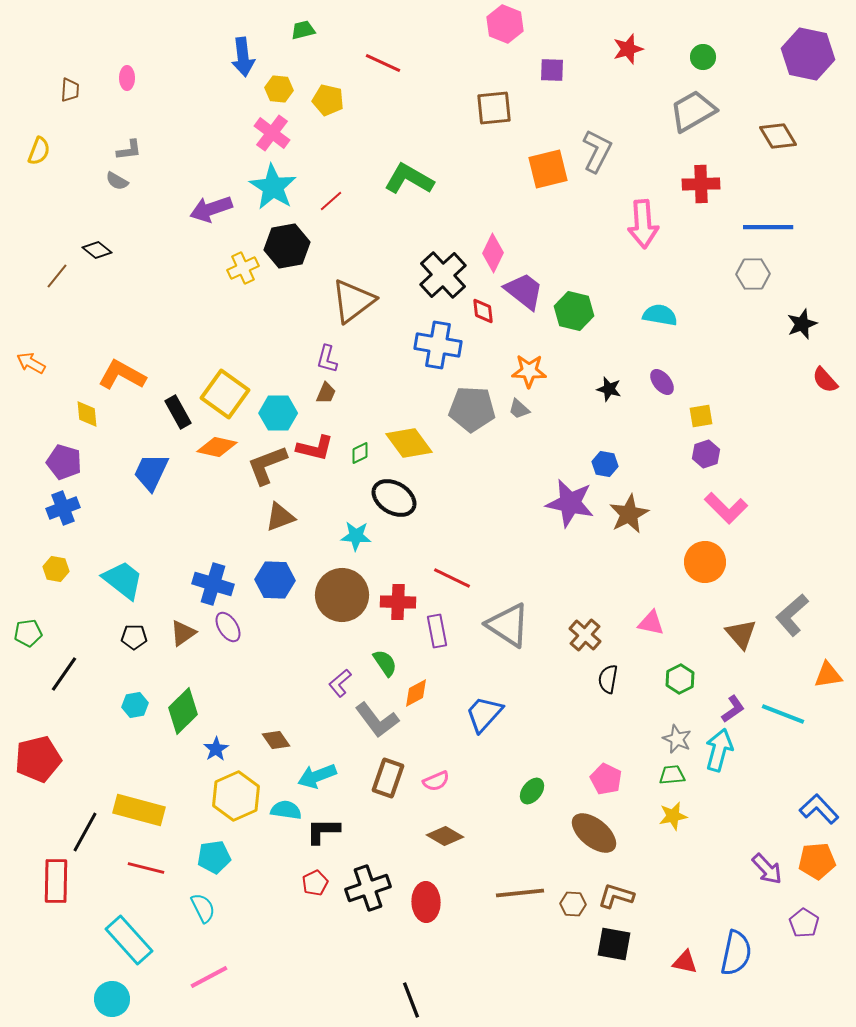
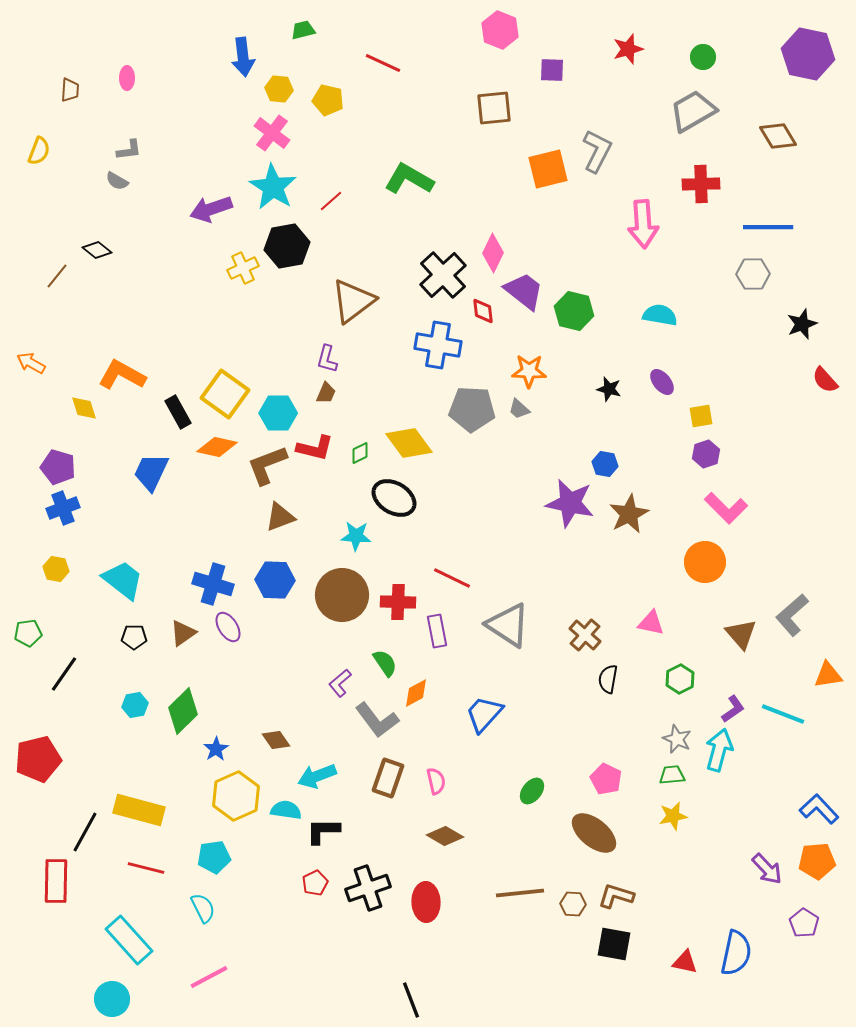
pink hexagon at (505, 24): moved 5 px left, 6 px down
yellow diamond at (87, 414): moved 3 px left, 6 px up; rotated 12 degrees counterclockwise
purple pentagon at (64, 462): moved 6 px left, 5 px down
pink semicircle at (436, 781): rotated 80 degrees counterclockwise
